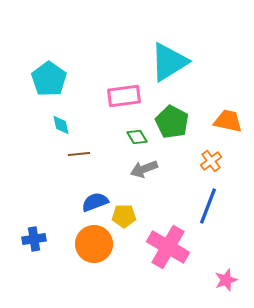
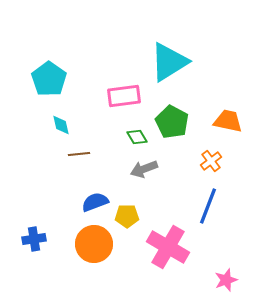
yellow pentagon: moved 3 px right
